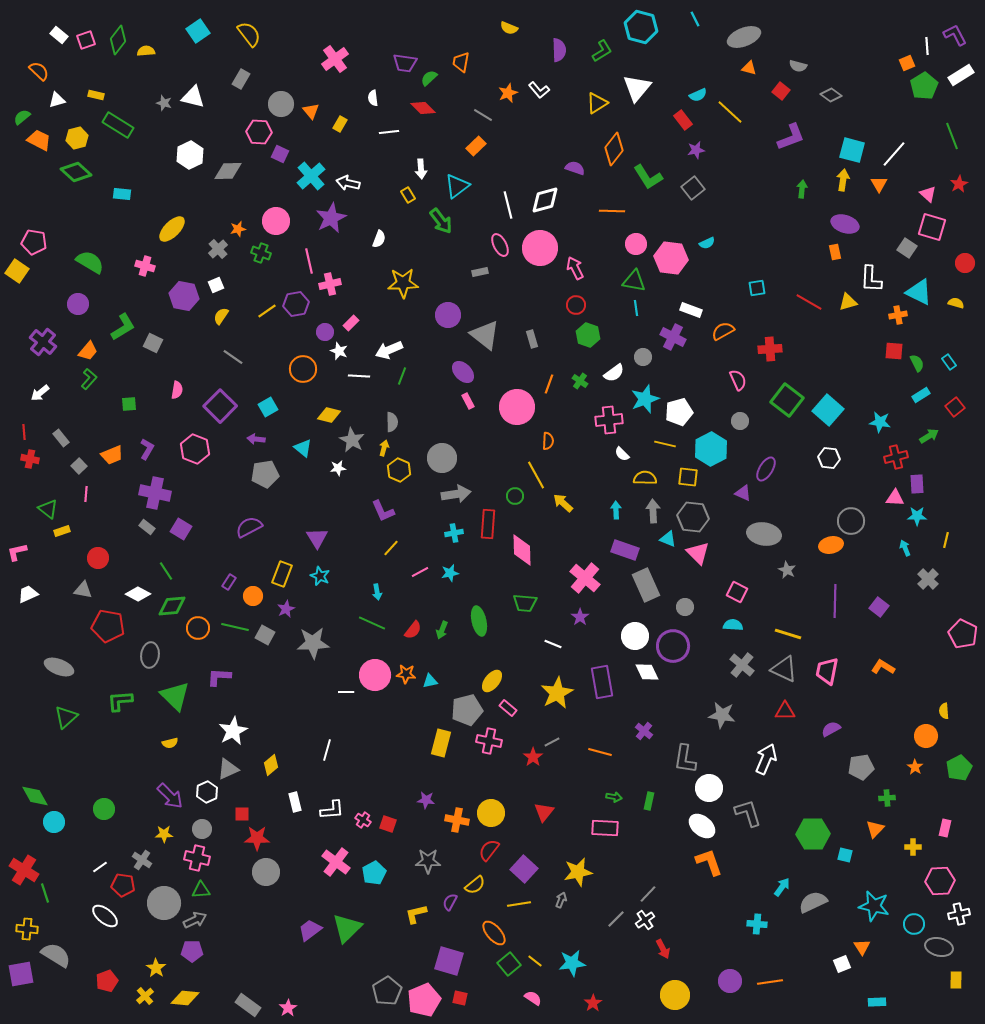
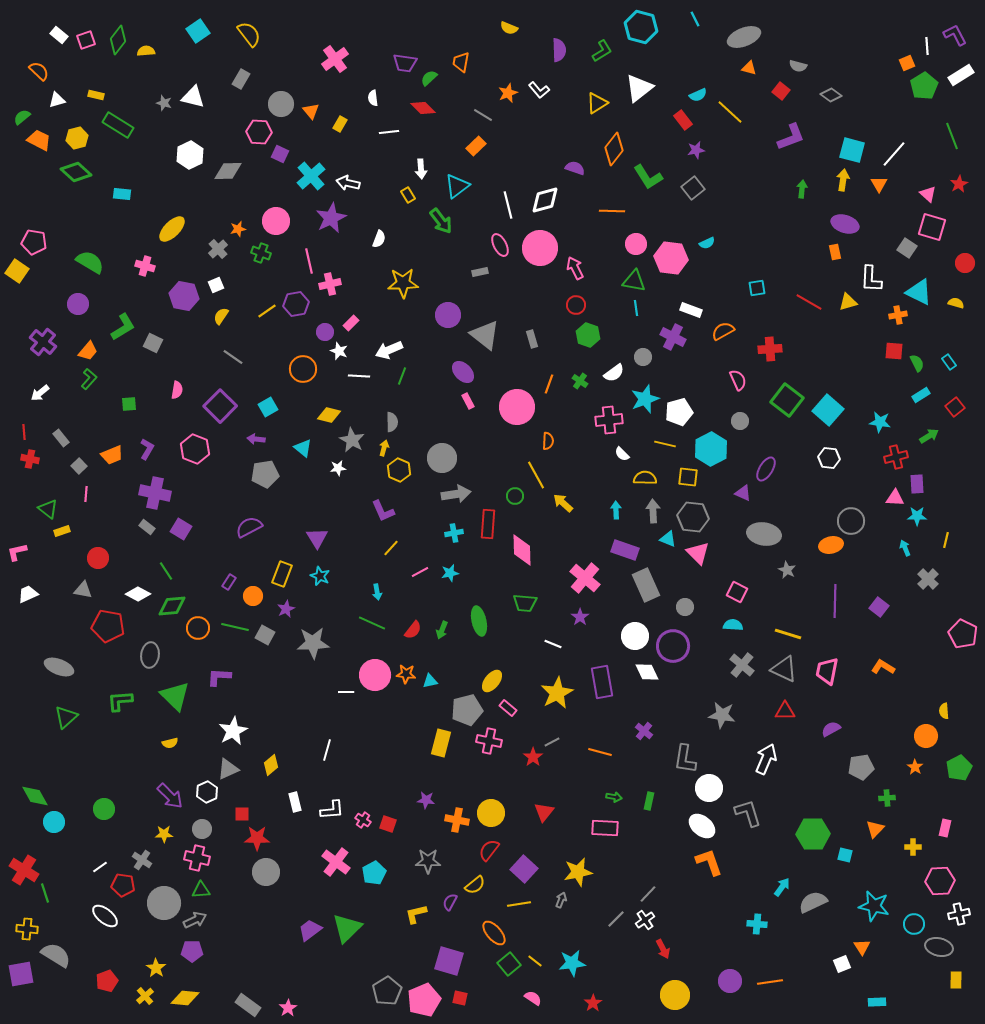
white triangle at (637, 88): moved 2 px right; rotated 12 degrees clockwise
